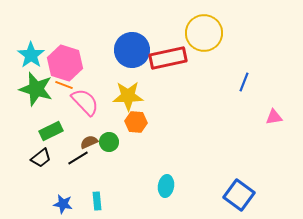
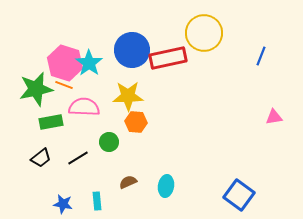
cyan star: moved 58 px right, 8 px down
blue line: moved 17 px right, 26 px up
green star: rotated 28 degrees counterclockwise
pink semicircle: moved 1 px left, 5 px down; rotated 44 degrees counterclockwise
green rectangle: moved 9 px up; rotated 15 degrees clockwise
brown semicircle: moved 39 px right, 40 px down
